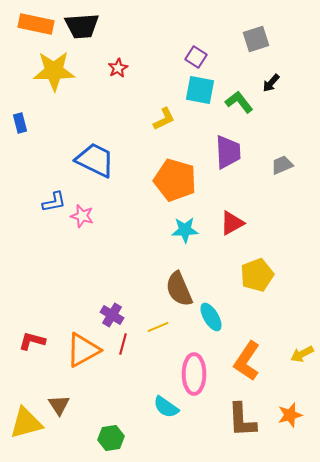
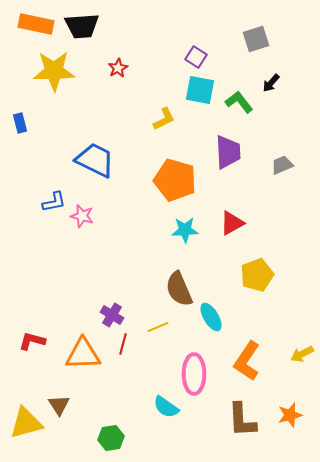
orange triangle: moved 4 px down; rotated 27 degrees clockwise
